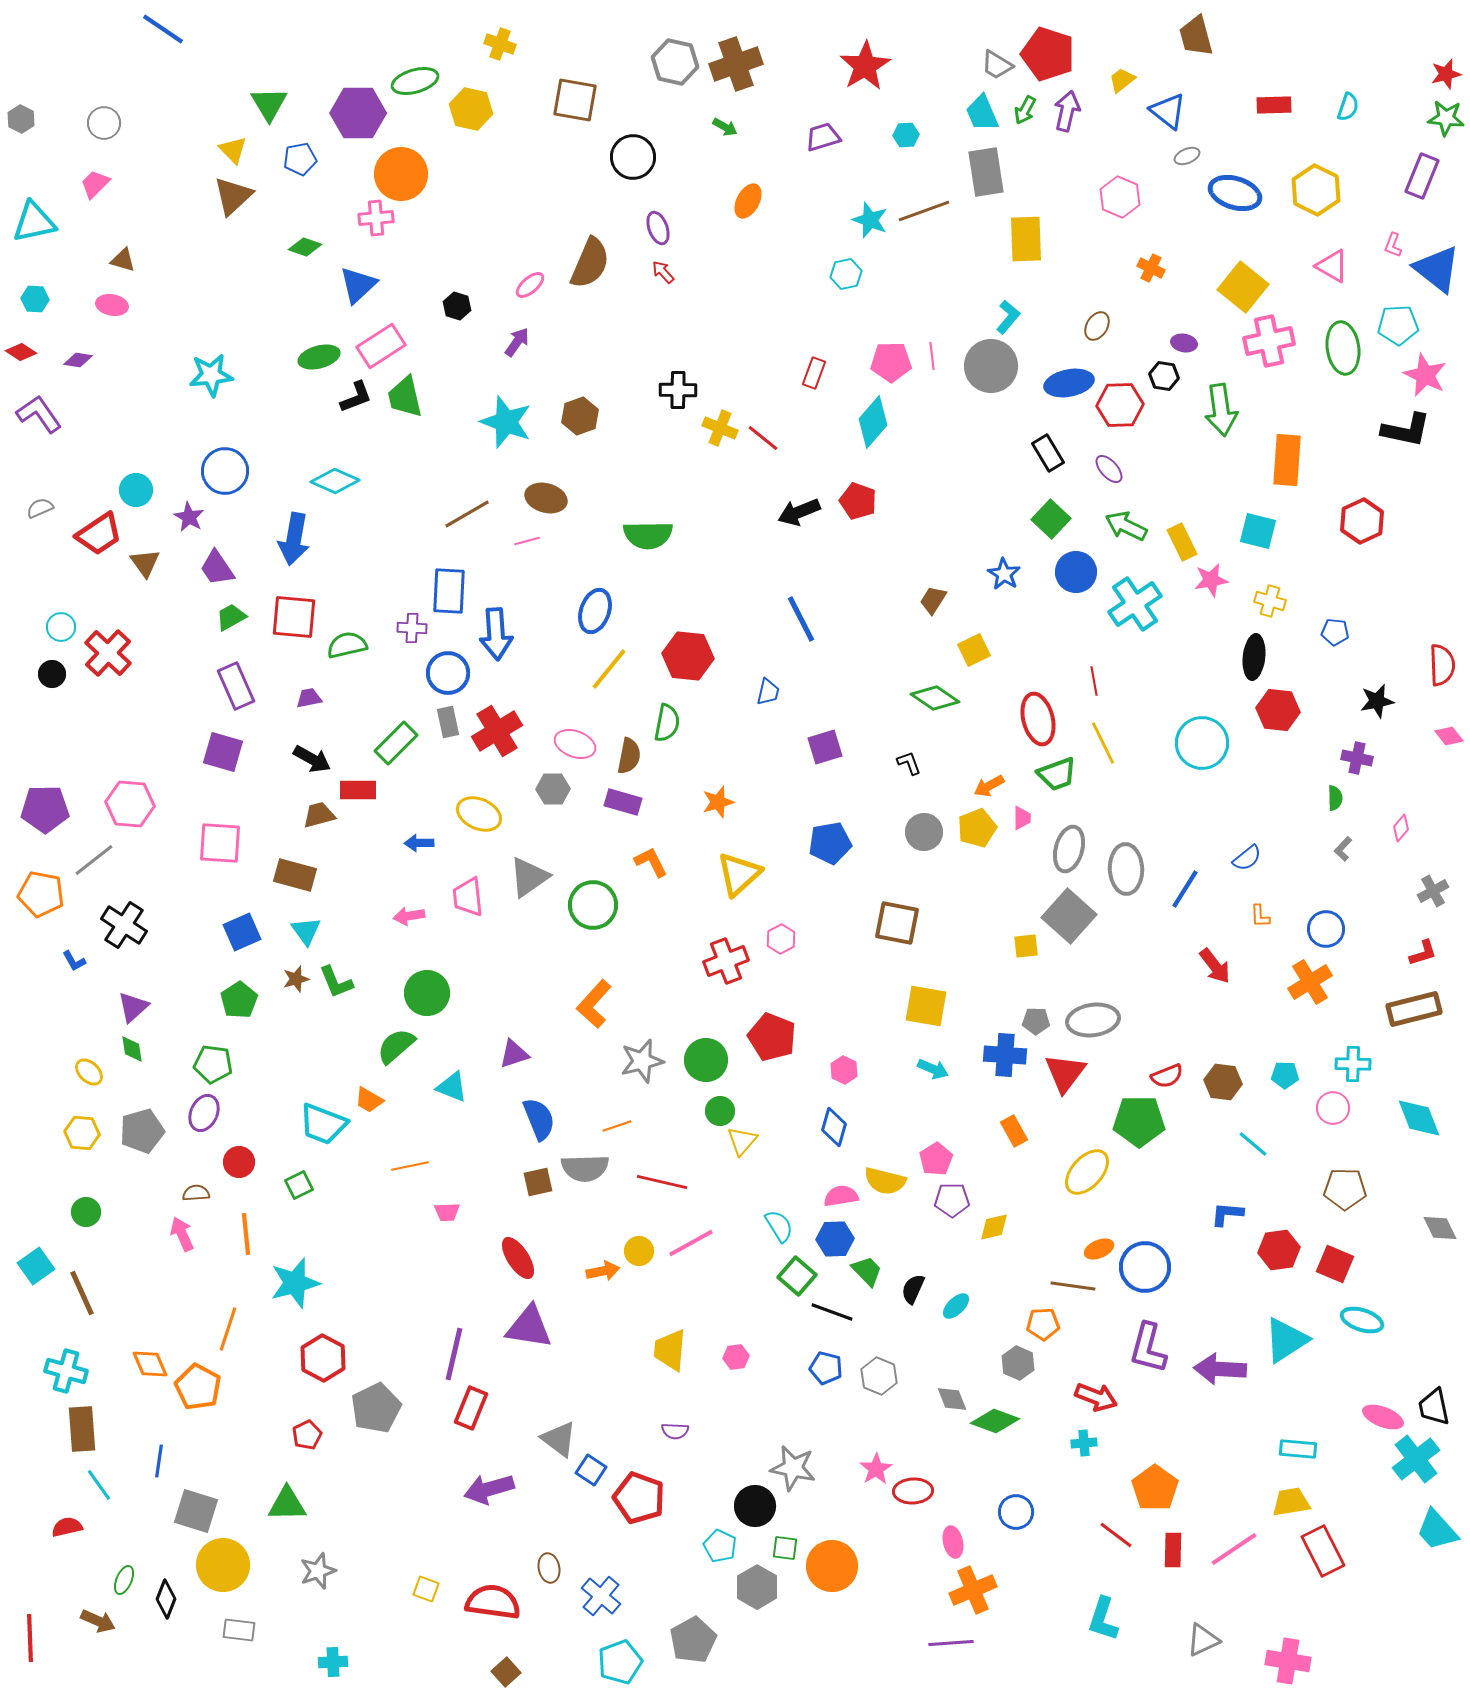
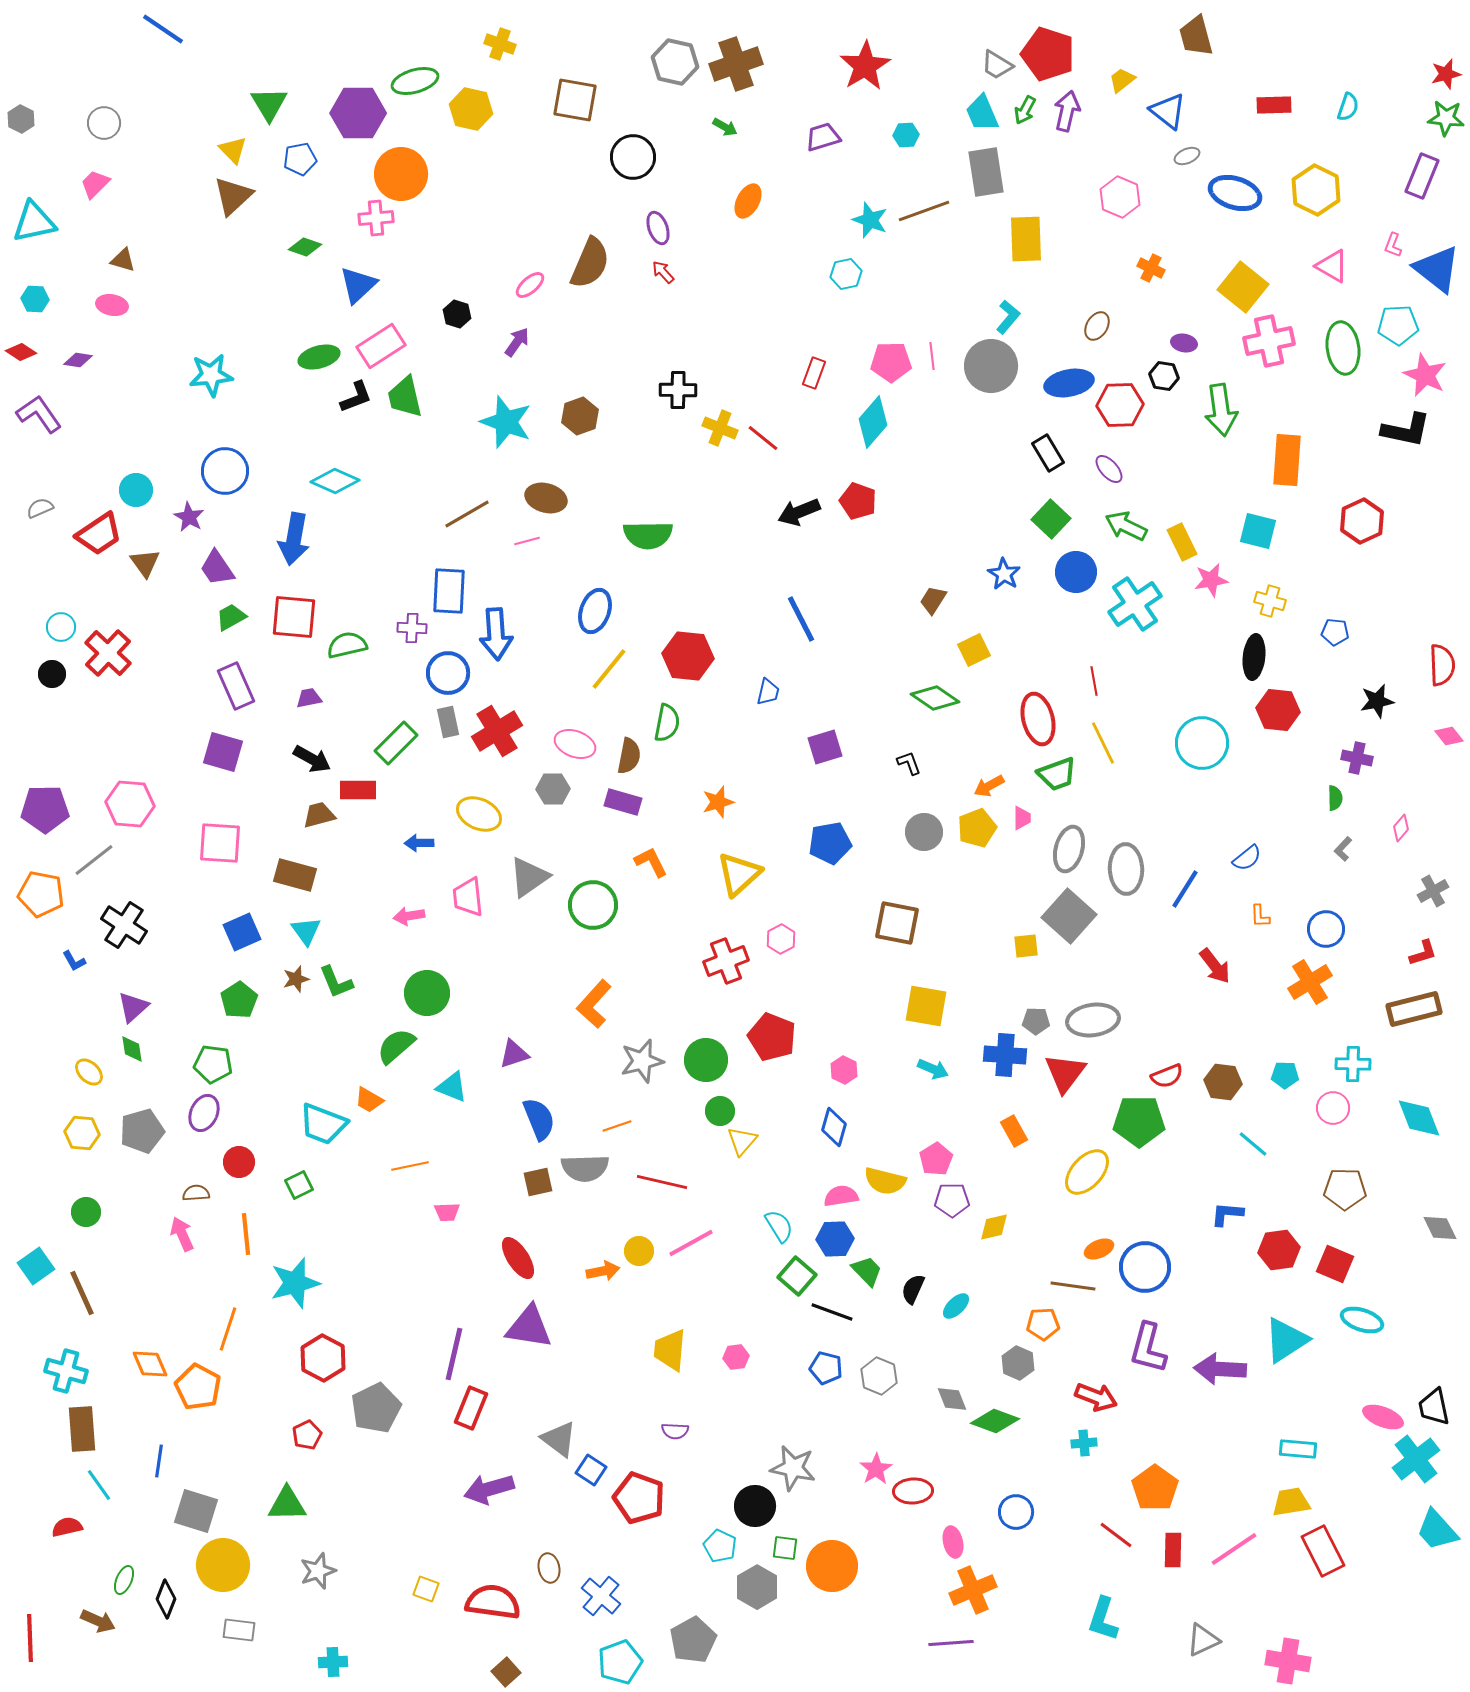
black hexagon at (457, 306): moved 8 px down
